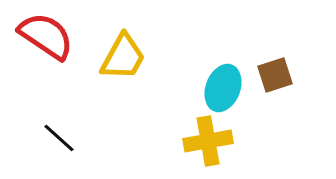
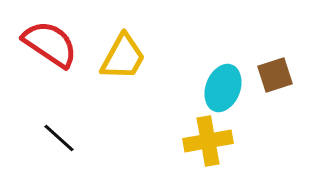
red semicircle: moved 4 px right, 8 px down
